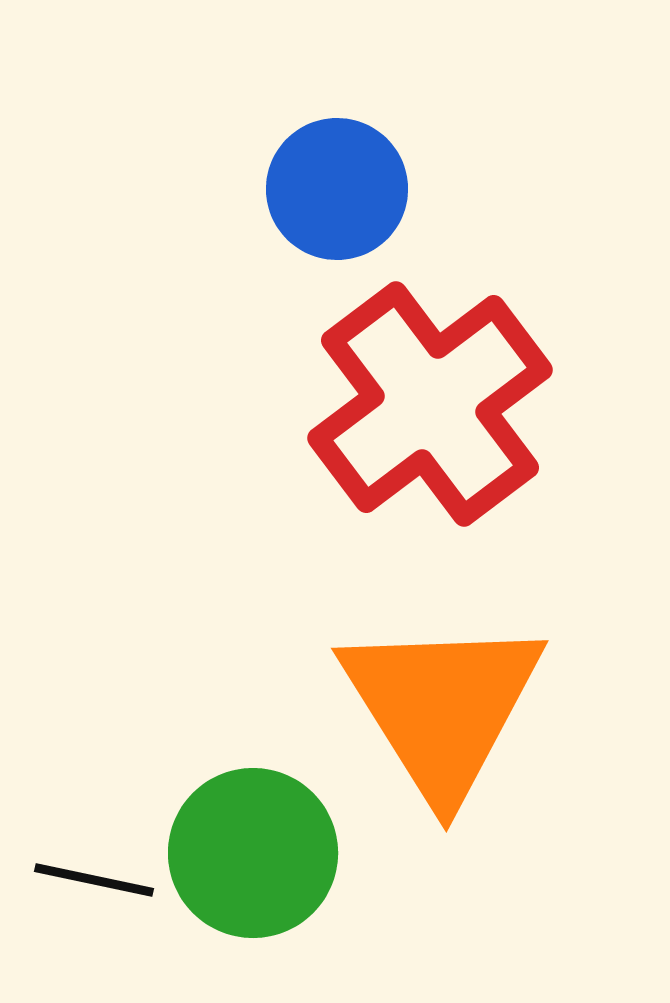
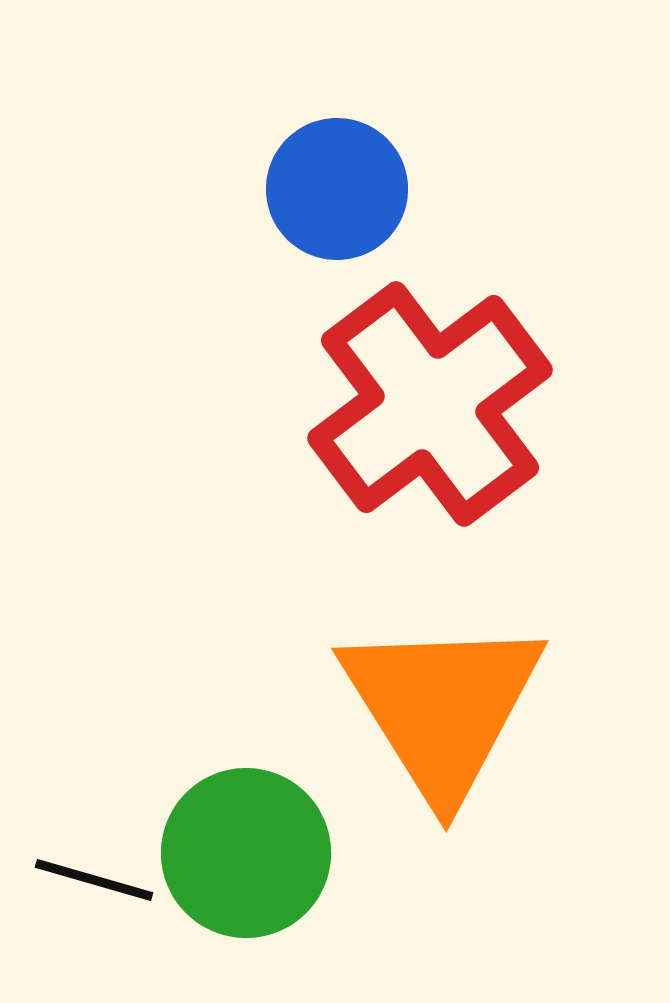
green circle: moved 7 px left
black line: rotated 4 degrees clockwise
